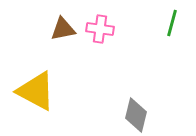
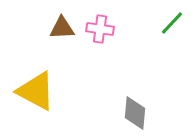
green line: rotated 28 degrees clockwise
brown triangle: moved 1 px left, 1 px up; rotated 8 degrees clockwise
gray diamond: moved 1 px left, 2 px up; rotated 8 degrees counterclockwise
